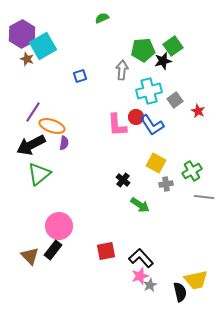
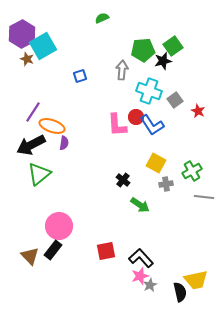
cyan cross: rotated 35 degrees clockwise
